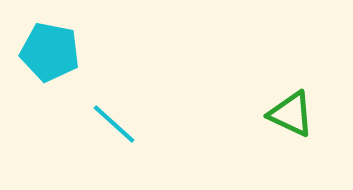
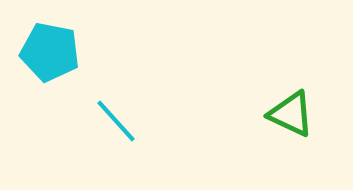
cyan line: moved 2 px right, 3 px up; rotated 6 degrees clockwise
